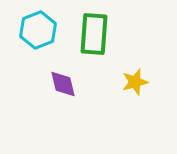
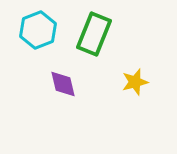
green rectangle: rotated 18 degrees clockwise
